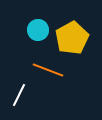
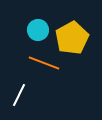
orange line: moved 4 px left, 7 px up
